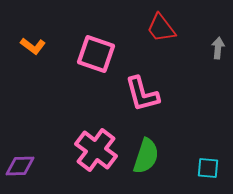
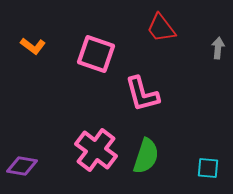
purple diamond: moved 2 px right; rotated 12 degrees clockwise
